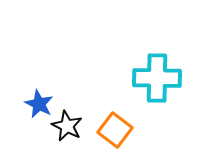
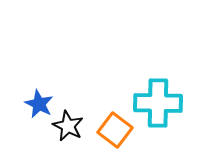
cyan cross: moved 1 px right, 25 px down
black star: moved 1 px right
